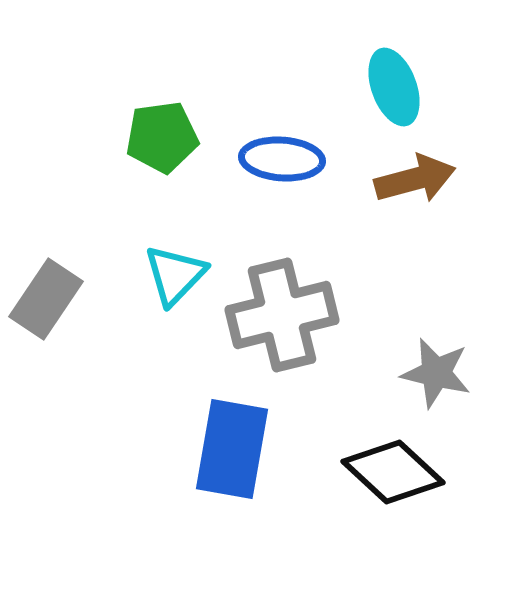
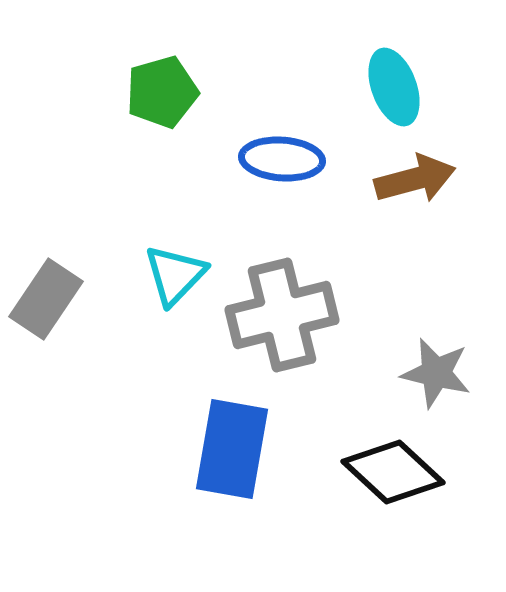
green pentagon: moved 45 px up; rotated 8 degrees counterclockwise
